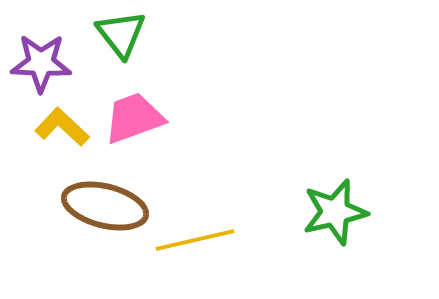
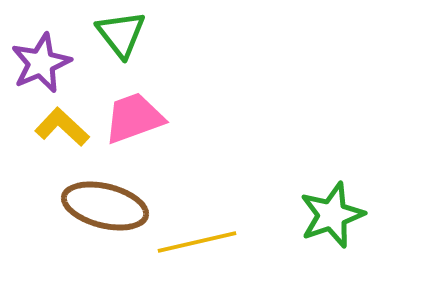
purple star: rotated 26 degrees counterclockwise
green star: moved 3 px left, 3 px down; rotated 6 degrees counterclockwise
yellow line: moved 2 px right, 2 px down
